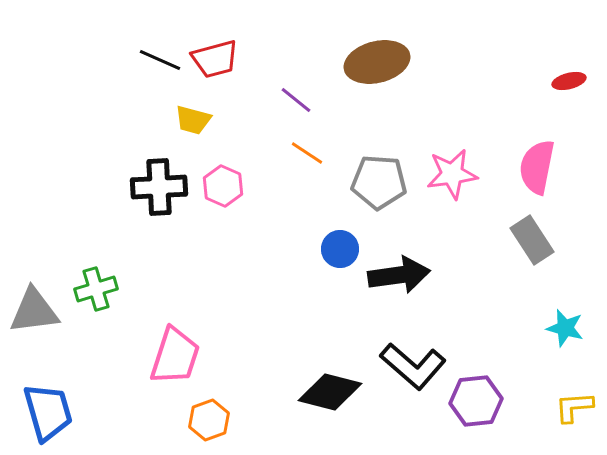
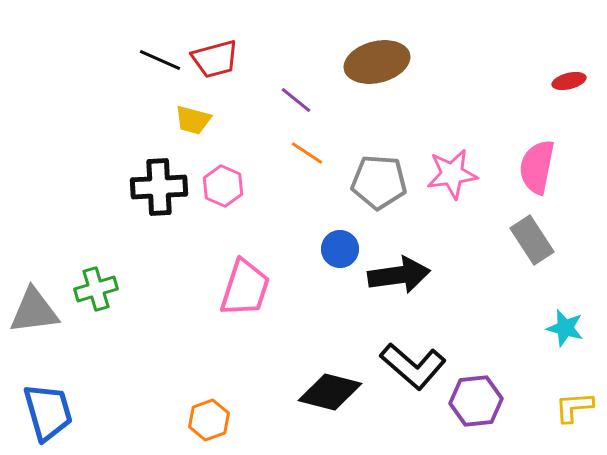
pink trapezoid: moved 70 px right, 68 px up
